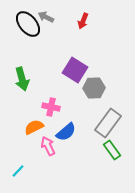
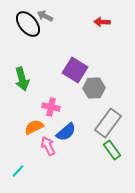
gray arrow: moved 1 px left, 1 px up
red arrow: moved 19 px right, 1 px down; rotated 70 degrees clockwise
